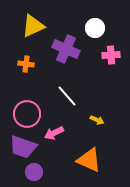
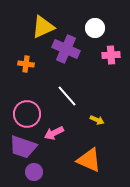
yellow triangle: moved 10 px right, 1 px down
